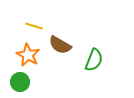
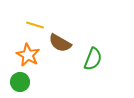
yellow line: moved 1 px right, 1 px up
brown semicircle: moved 2 px up
green semicircle: moved 1 px left, 1 px up
